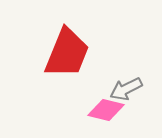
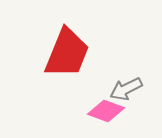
pink diamond: moved 1 px down; rotated 6 degrees clockwise
